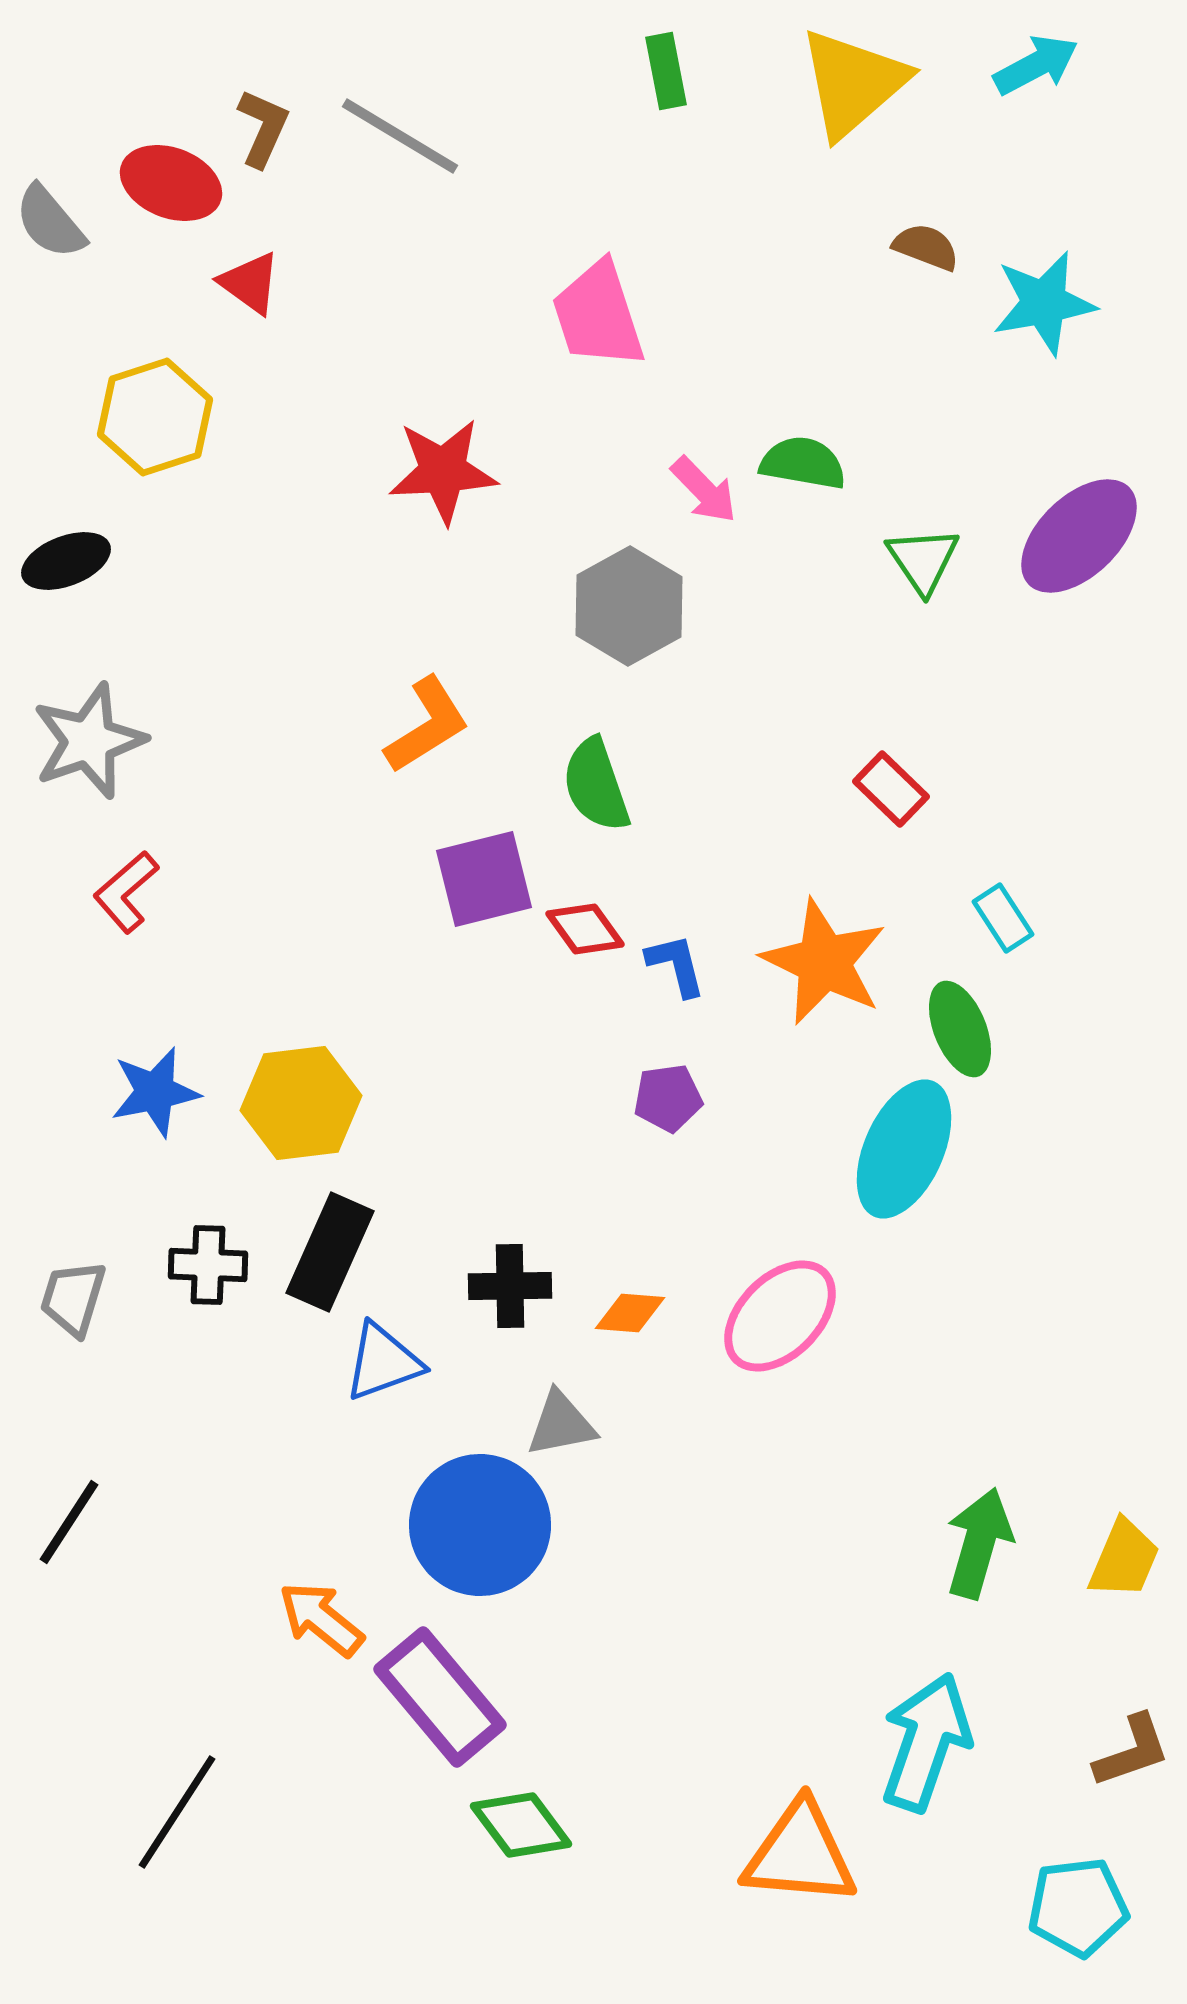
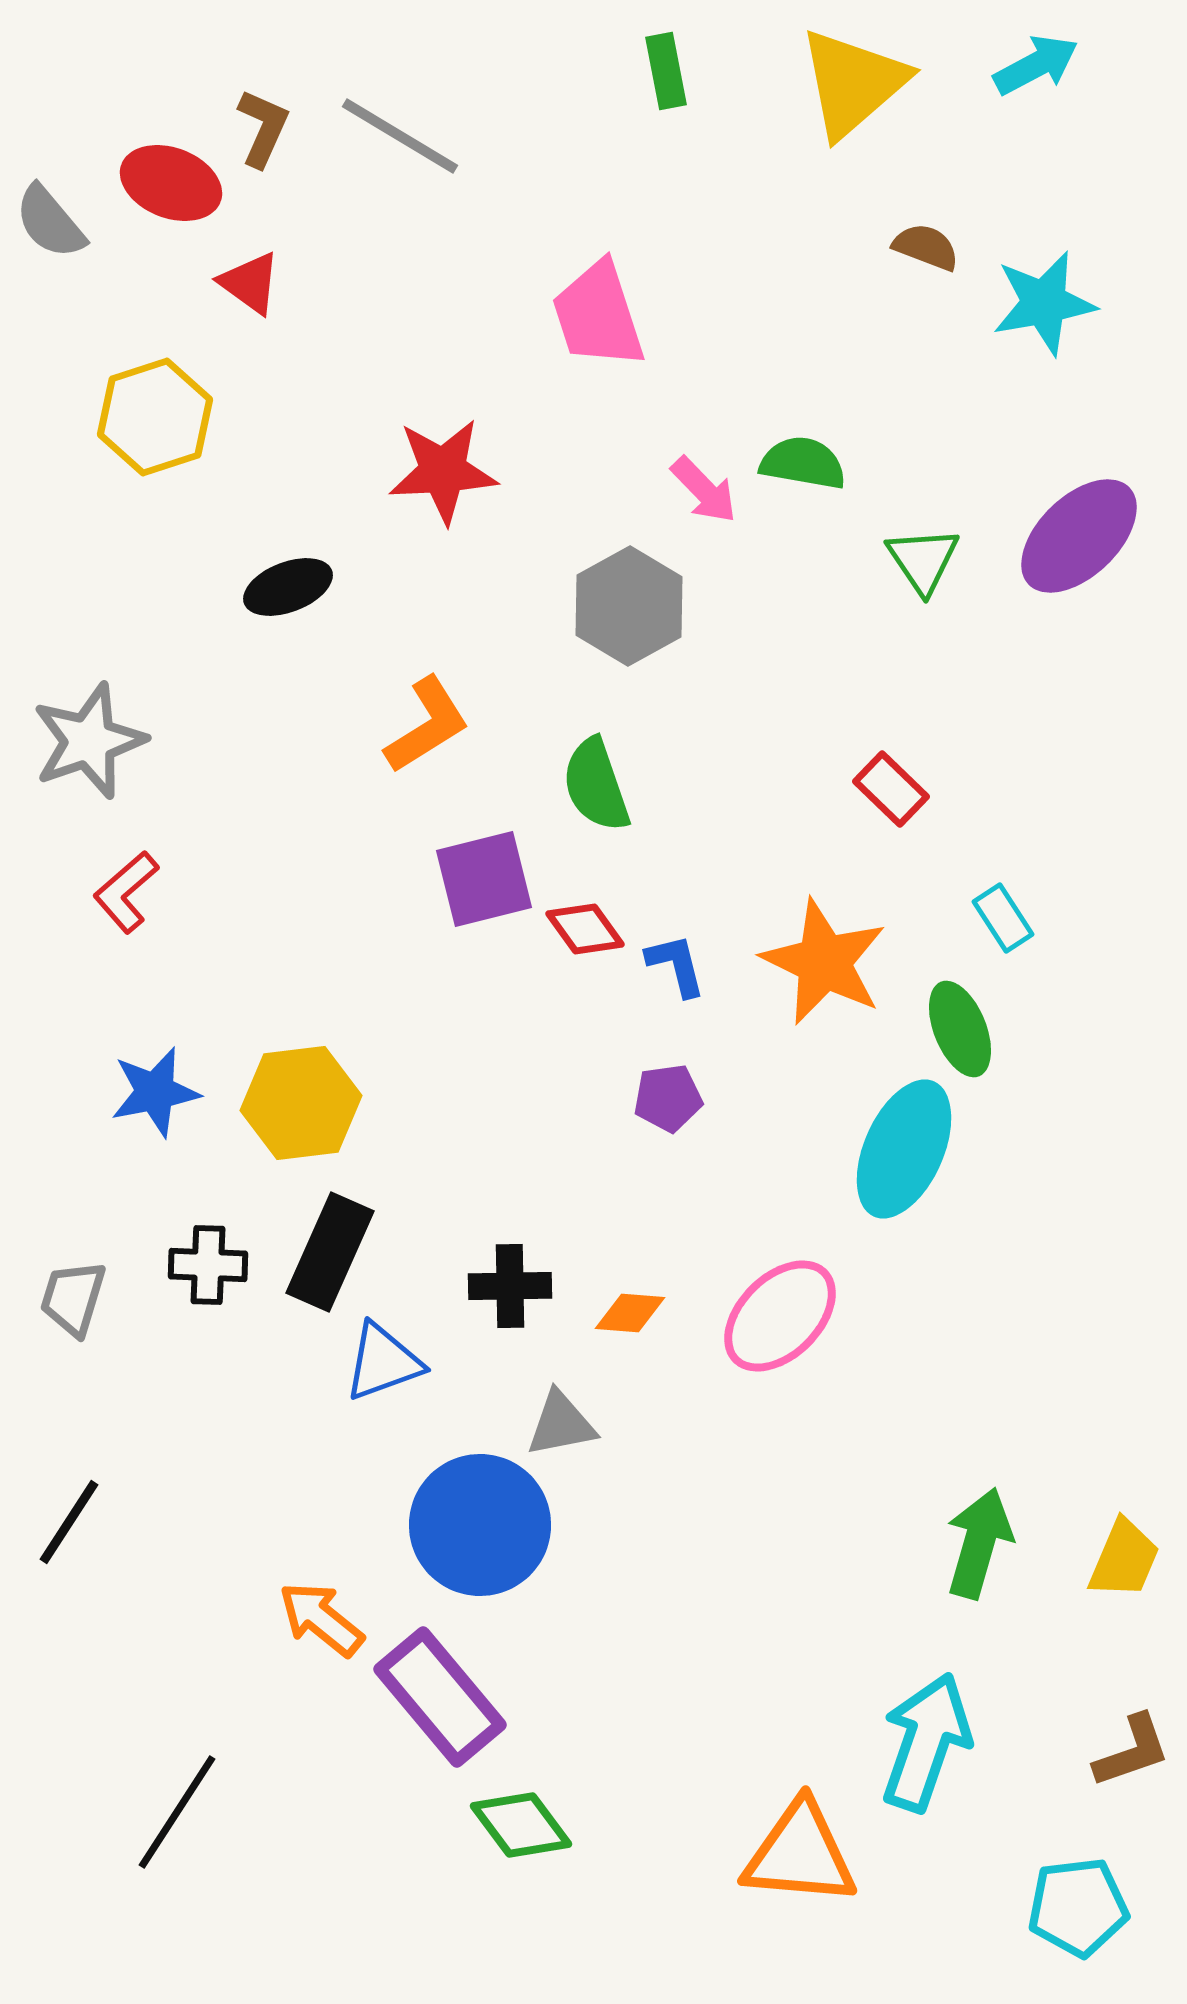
black ellipse at (66, 561): moved 222 px right, 26 px down
